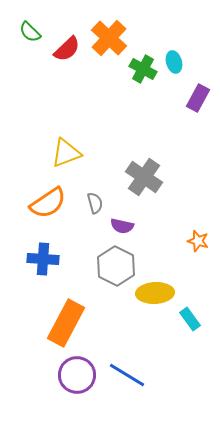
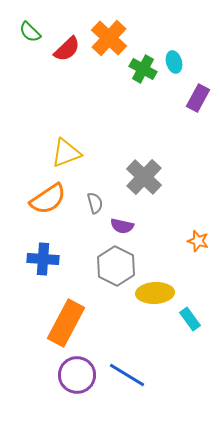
gray cross: rotated 9 degrees clockwise
orange semicircle: moved 4 px up
